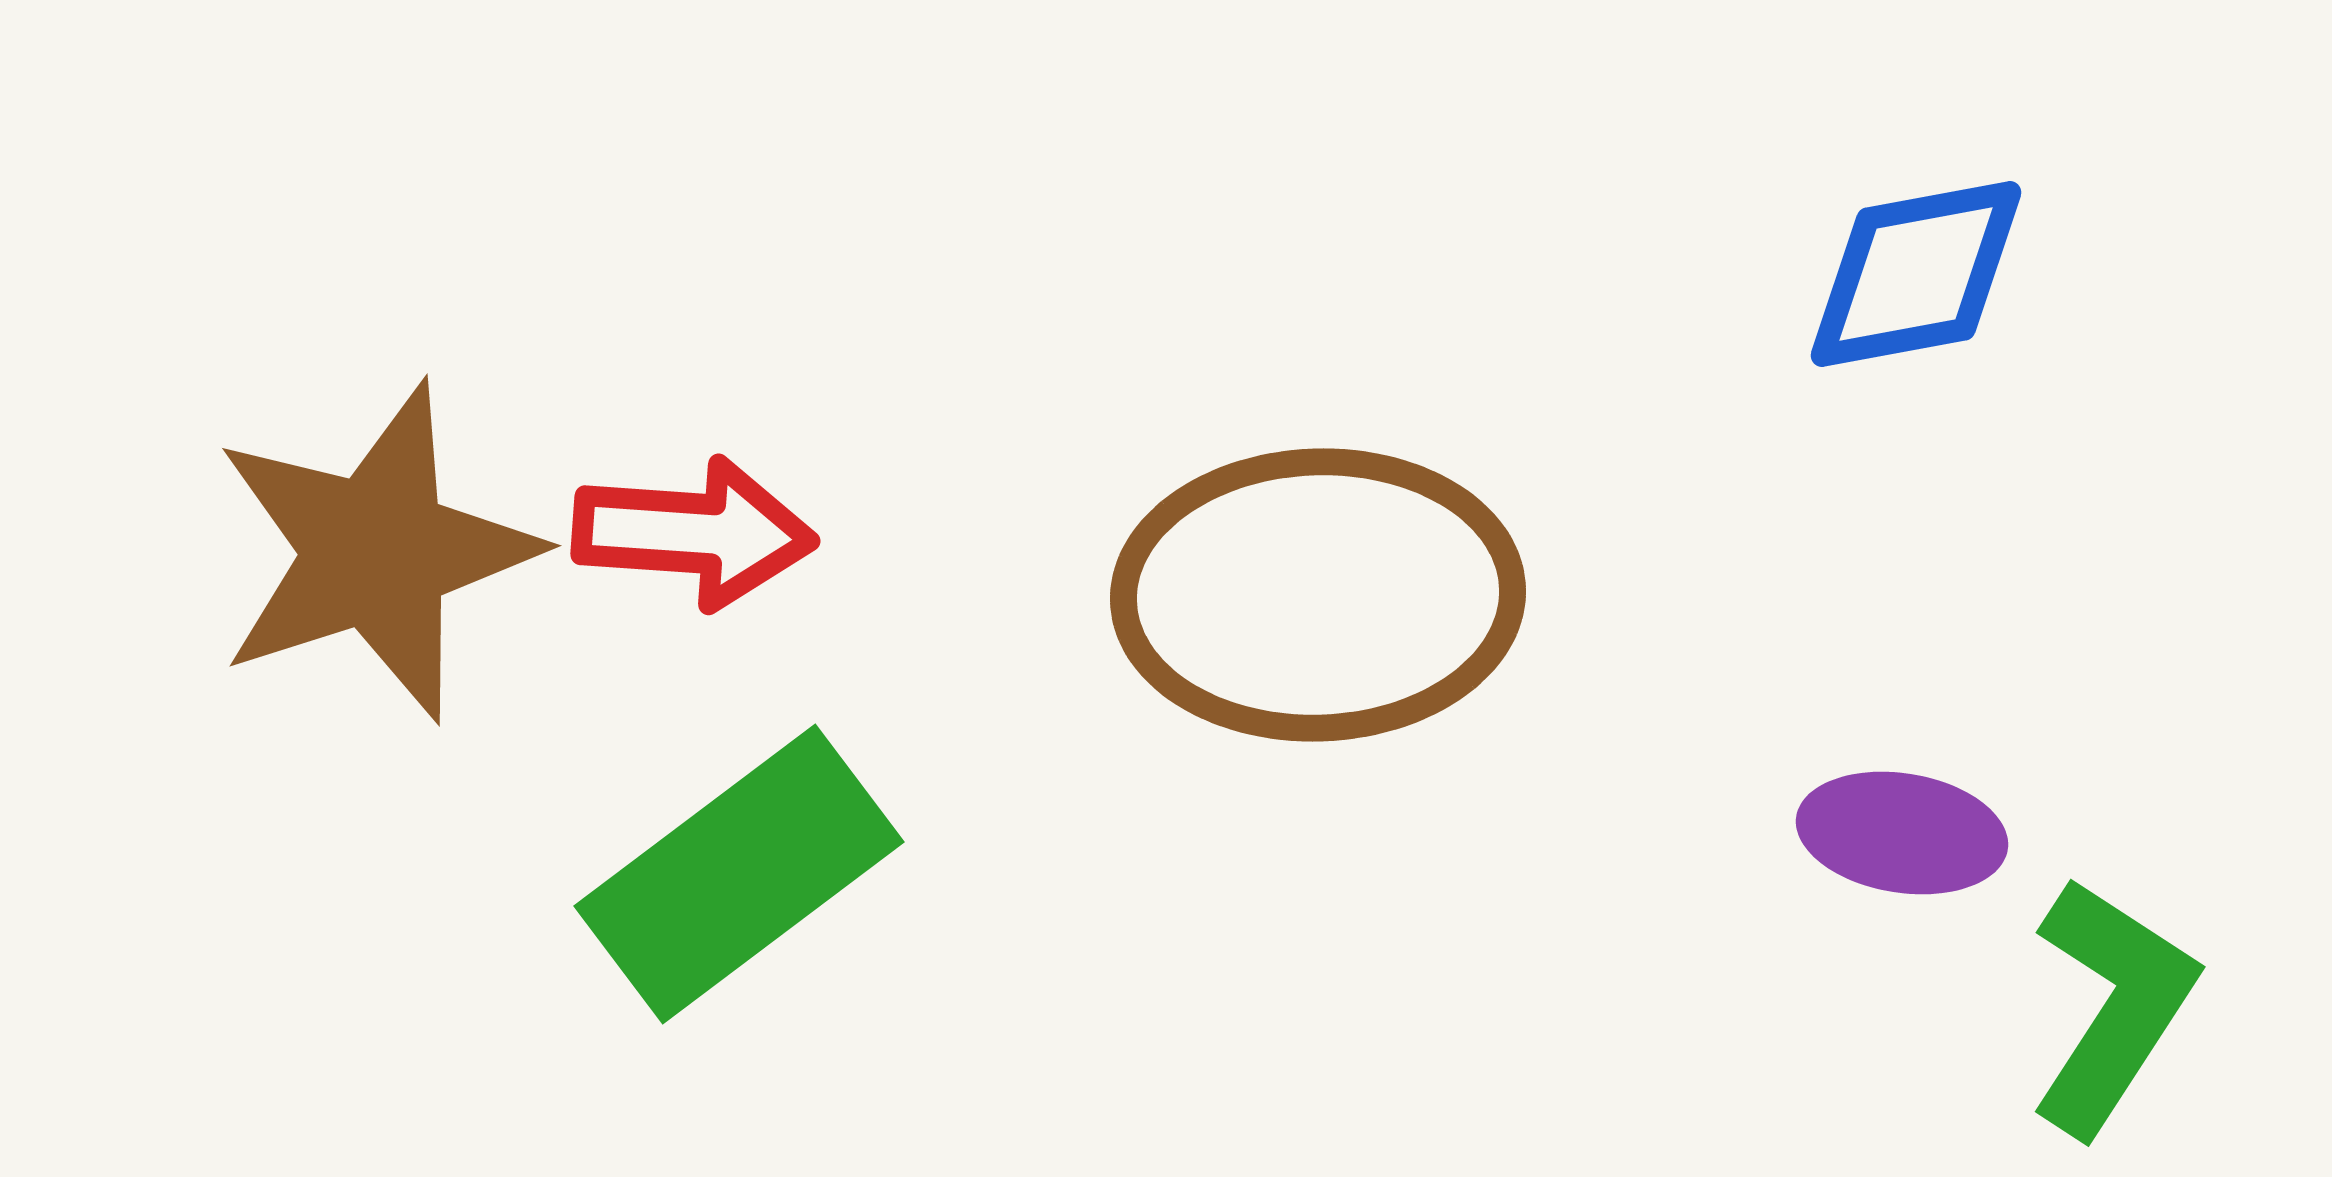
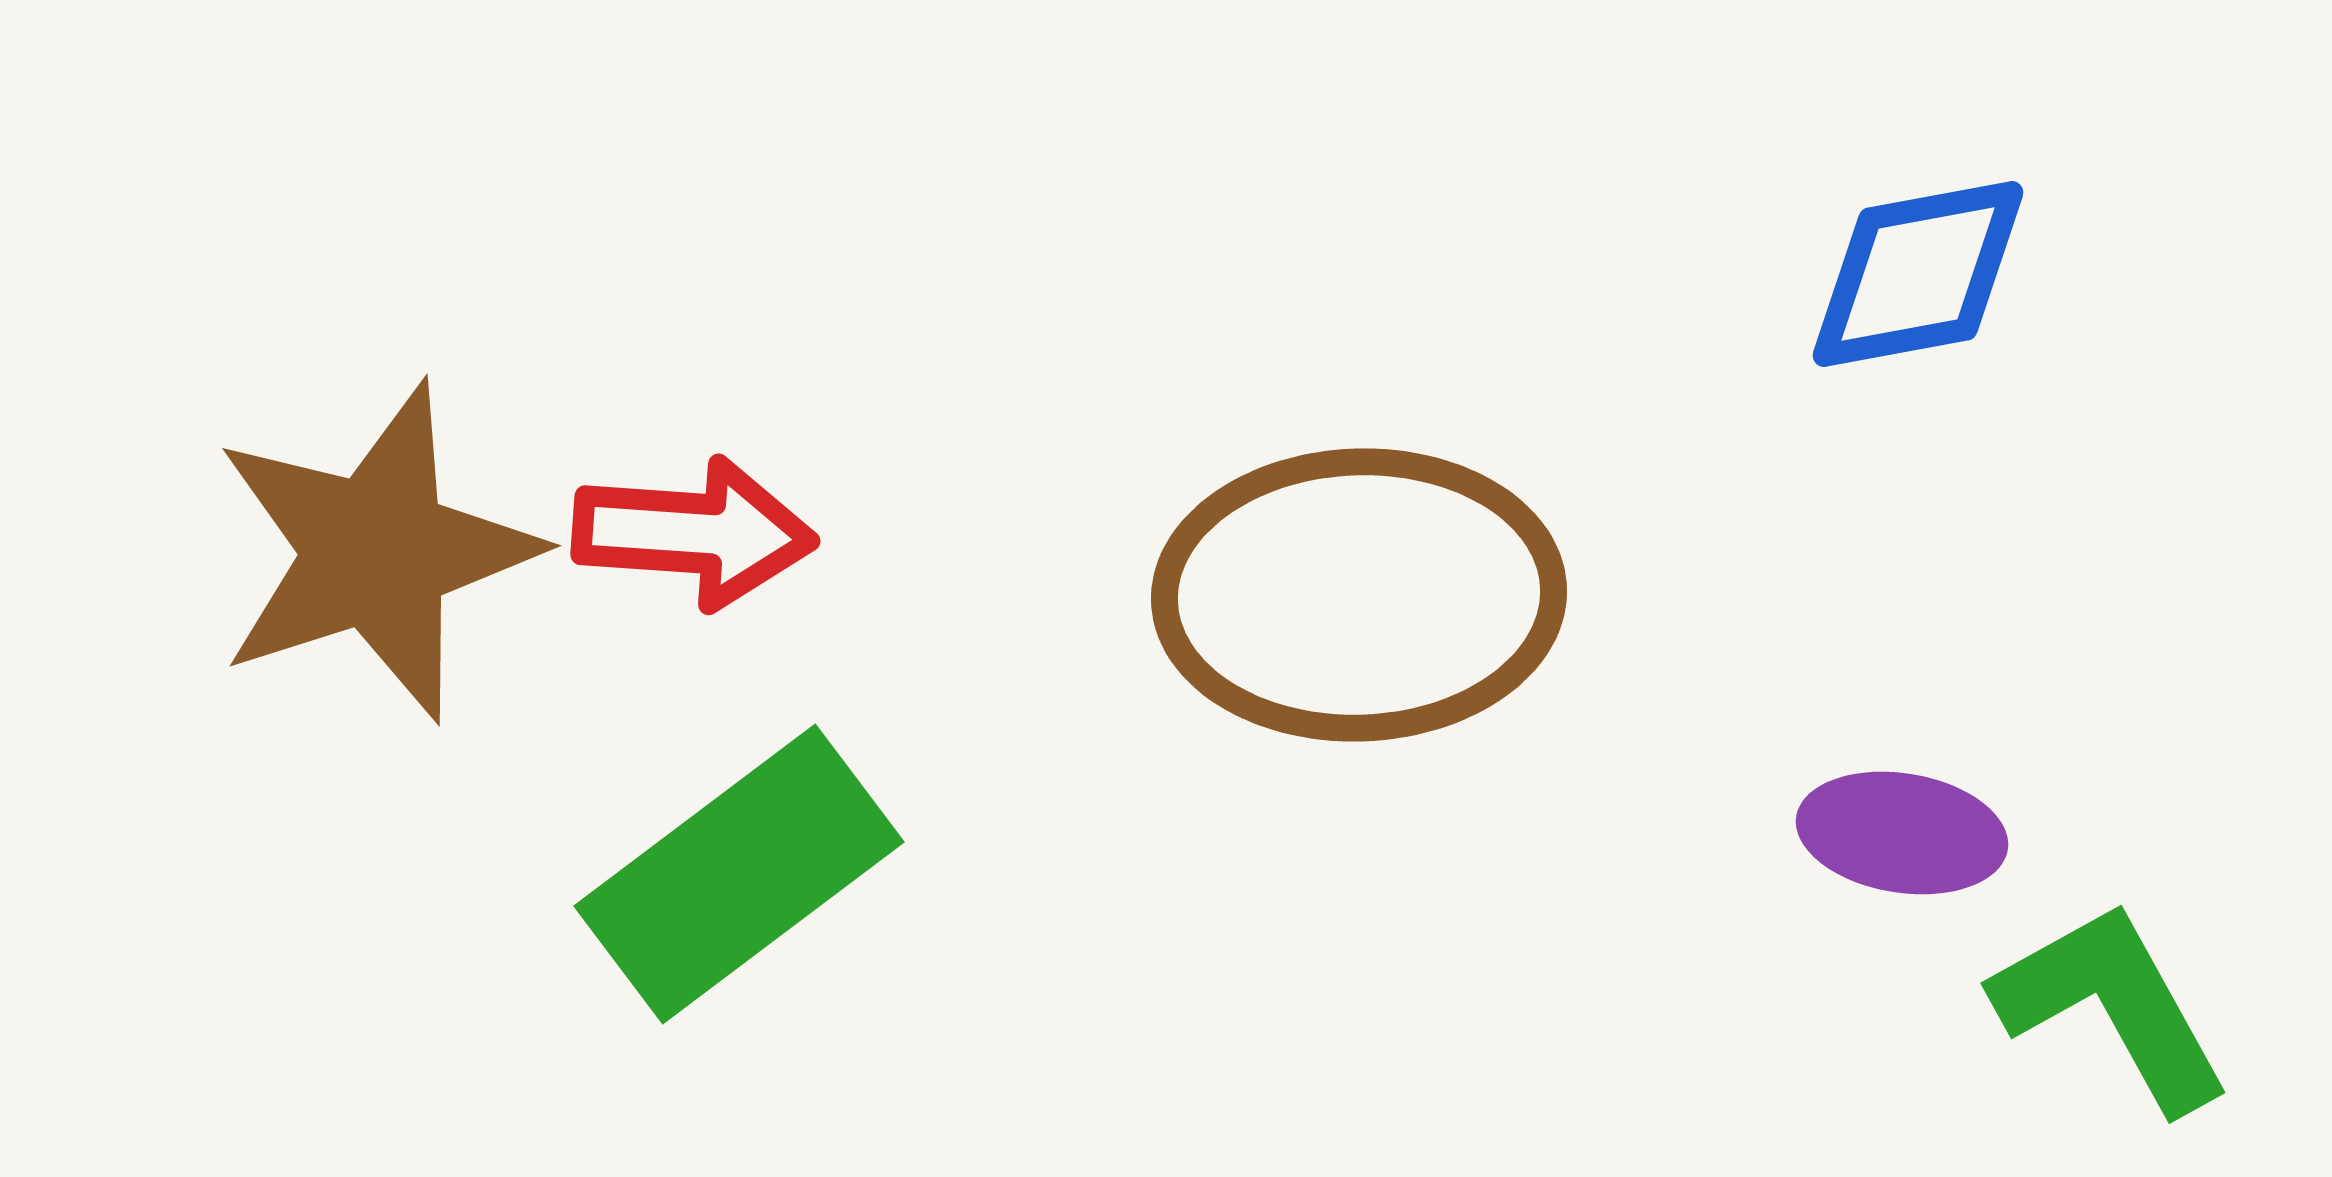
blue diamond: moved 2 px right
brown ellipse: moved 41 px right
green L-shape: rotated 62 degrees counterclockwise
